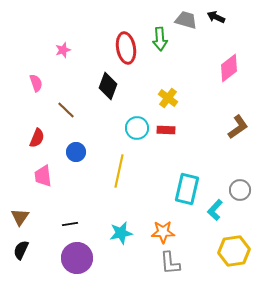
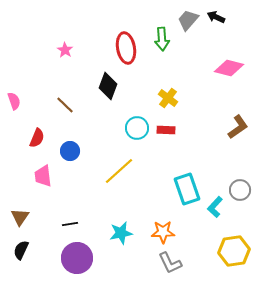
gray trapezoid: moved 2 px right; rotated 65 degrees counterclockwise
green arrow: moved 2 px right
pink star: moved 2 px right; rotated 21 degrees counterclockwise
pink diamond: rotated 52 degrees clockwise
pink semicircle: moved 22 px left, 18 px down
brown line: moved 1 px left, 5 px up
blue circle: moved 6 px left, 1 px up
yellow line: rotated 36 degrees clockwise
cyan rectangle: rotated 32 degrees counterclockwise
cyan L-shape: moved 3 px up
gray L-shape: rotated 20 degrees counterclockwise
